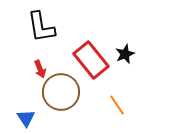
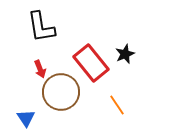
red rectangle: moved 3 px down
